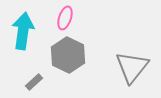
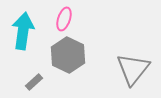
pink ellipse: moved 1 px left, 1 px down
gray triangle: moved 1 px right, 2 px down
